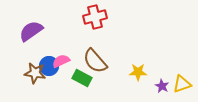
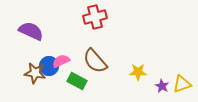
purple semicircle: rotated 60 degrees clockwise
green rectangle: moved 5 px left, 3 px down
